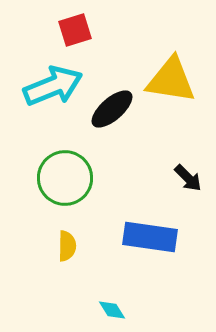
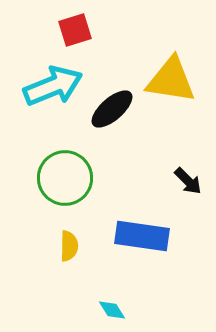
black arrow: moved 3 px down
blue rectangle: moved 8 px left, 1 px up
yellow semicircle: moved 2 px right
